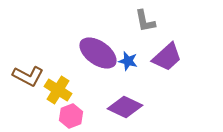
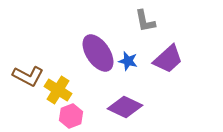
purple ellipse: rotated 21 degrees clockwise
purple trapezoid: moved 1 px right, 2 px down
